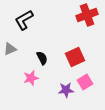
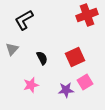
gray triangle: moved 2 px right; rotated 24 degrees counterclockwise
pink star: moved 7 px down
